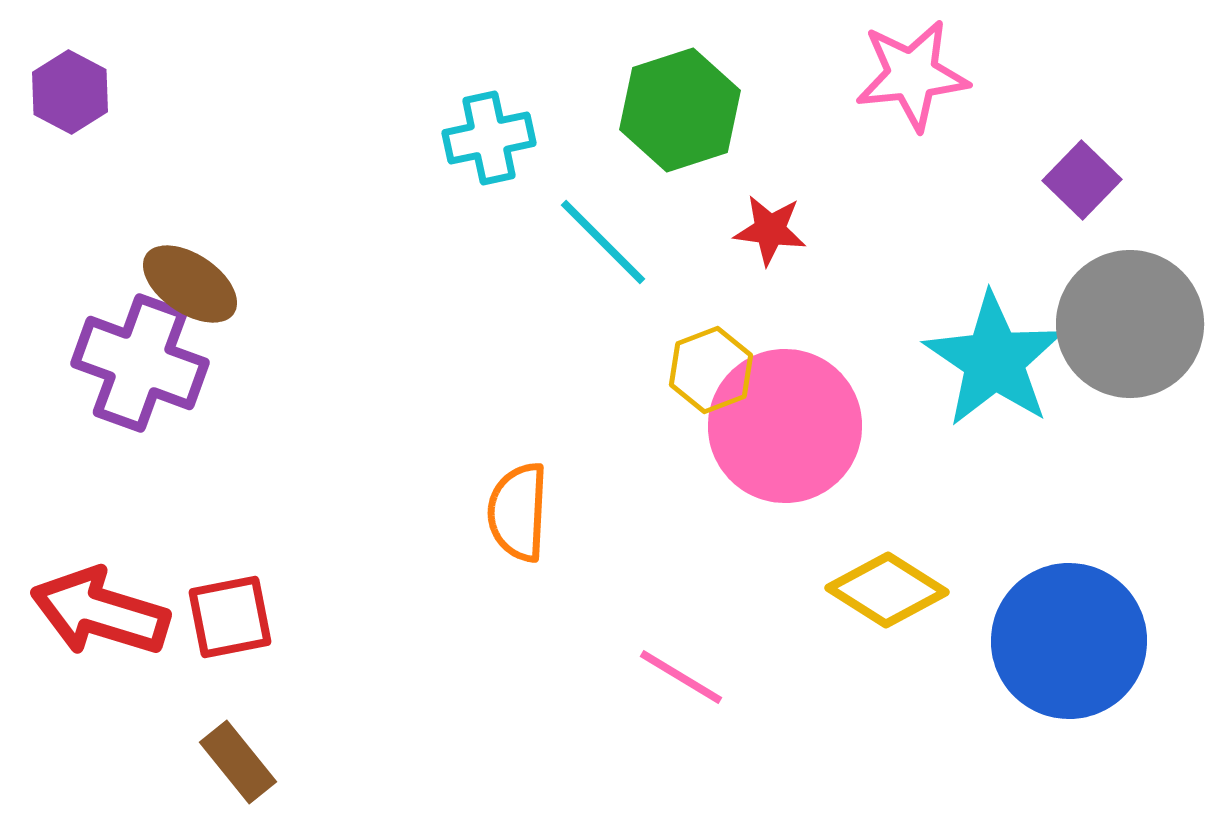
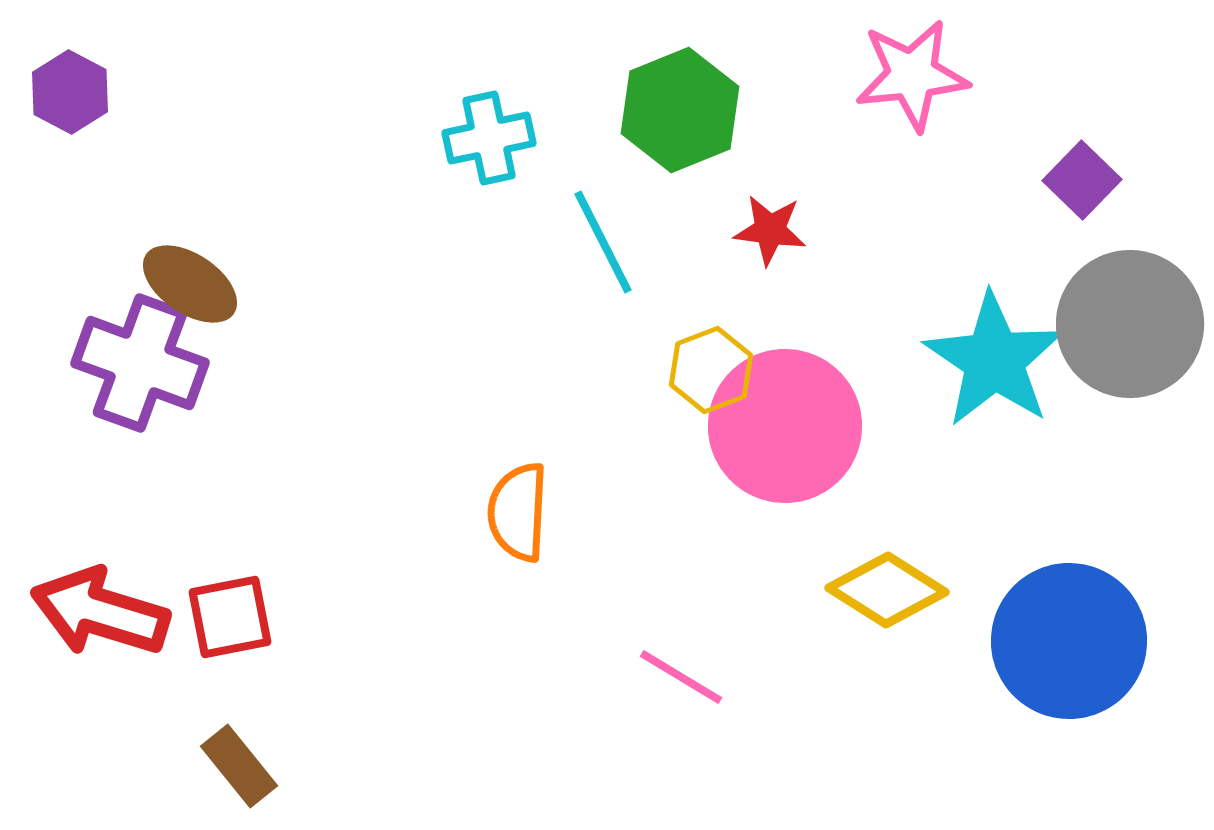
green hexagon: rotated 4 degrees counterclockwise
cyan line: rotated 18 degrees clockwise
brown rectangle: moved 1 px right, 4 px down
